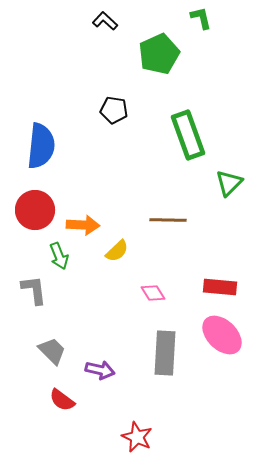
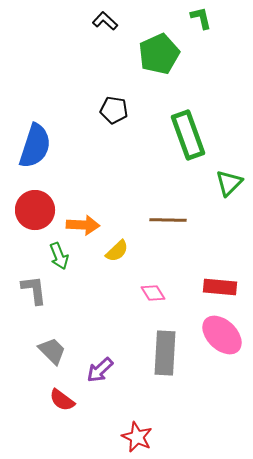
blue semicircle: moved 6 px left; rotated 12 degrees clockwise
purple arrow: rotated 124 degrees clockwise
